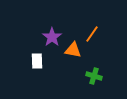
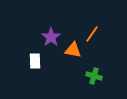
purple star: moved 1 px left
white rectangle: moved 2 px left
